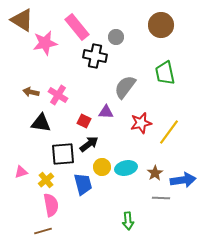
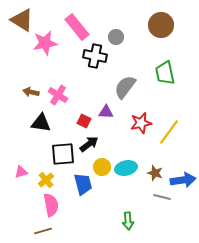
brown star: rotated 21 degrees counterclockwise
gray line: moved 1 px right, 1 px up; rotated 12 degrees clockwise
